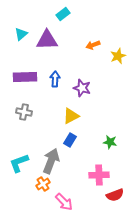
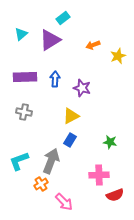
cyan rectangle: moved 4 px down
purple triangle: moved 3 px right; rotated 30 degrees counterclockwise
cyan L-shape: moved 2 px up
orange cross: moved 2 px left
